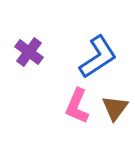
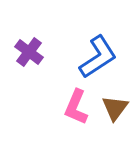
pink L-shape: moved 1 px left, 1 px down
